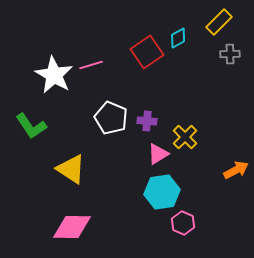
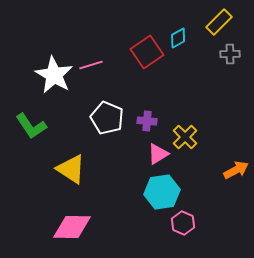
white pentagon: moved 4 px left
